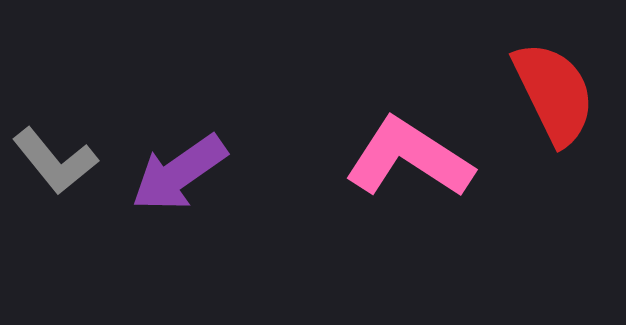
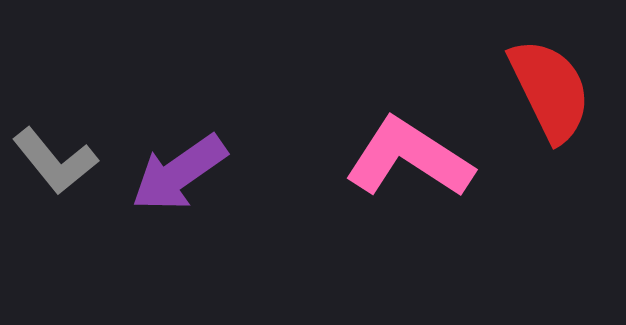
red semicircle: moved 4 px left, 3 px up
